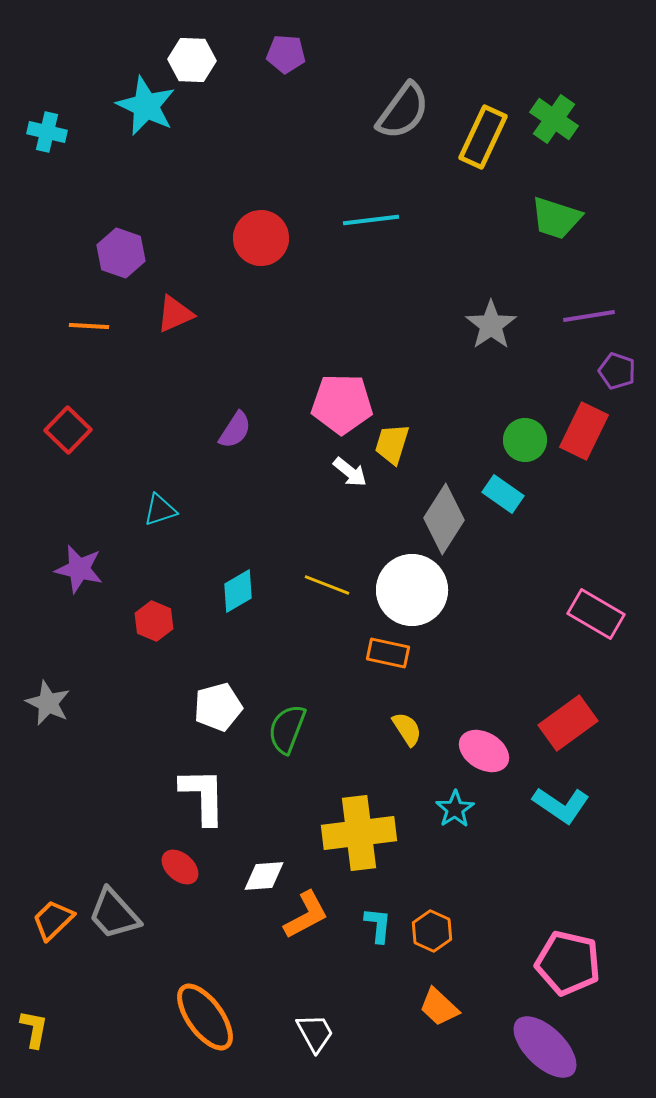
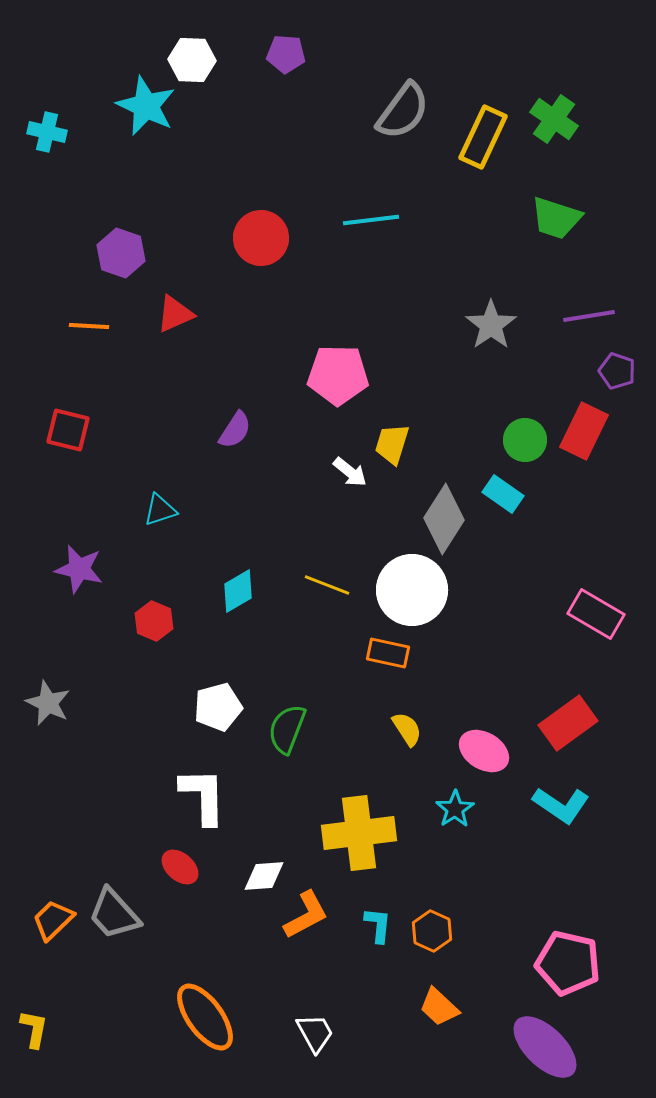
pink pentagon at (342, 404): moved 4 px left, 29 px up
red square at (68, 430): rotated 30 degrees counterclockwise
